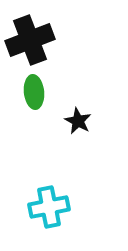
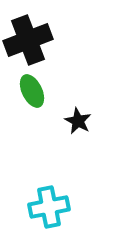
black cross: moved 2 px left
green ellipse: moved 2 px left, 1 px up; rotated 20 degrees counterclockwise
